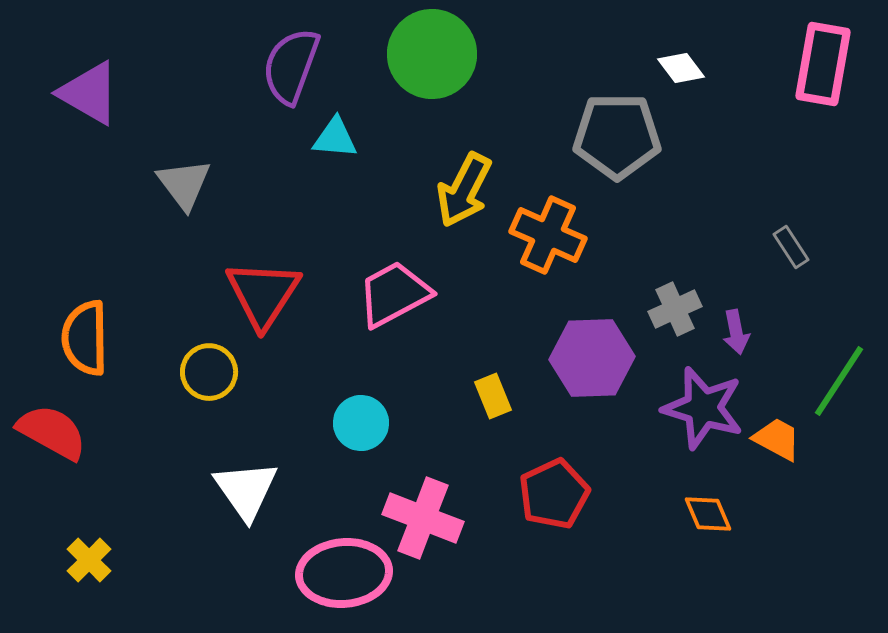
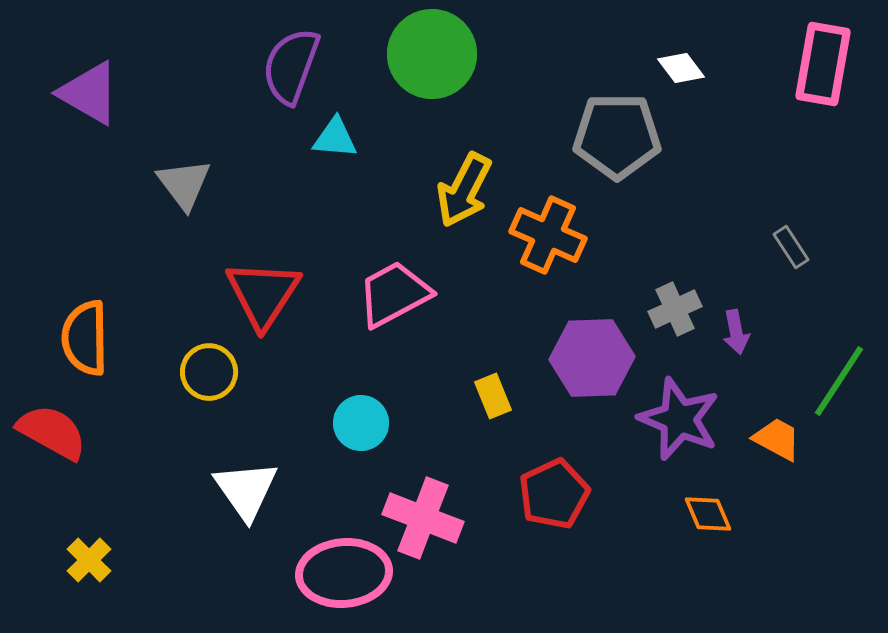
purple star: moved 24 px left, 11 px down; rotated 6 degrees clockwise
